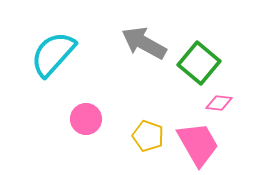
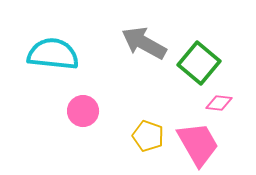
cyan semicircle: rotated 54 degrees clockwise
pink circle: moved 3 px left, 8 px up
